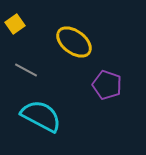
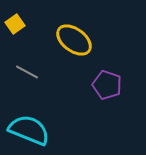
yellow ellipse: moved 2 px up
gray line: moved 1 px right, 2 px down
cyan semicircle: moved 12 px left, 14 px down; rotated 6 degrees counterclockwise
